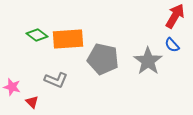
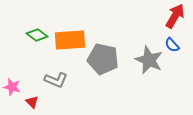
orange rectangle: moved 2 px right, 1 px down
gray star: moved 1 px right, 1 px up; rotated 12 degrees counterclockwise
